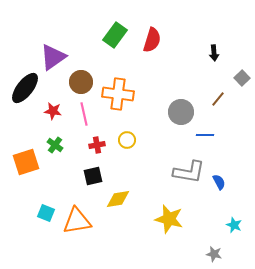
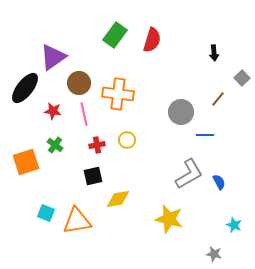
brown circle: moved 2 px left, 1 px down
gray L-shape: moved 2 px down; rotated 40 degrees counterclockwise
